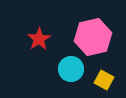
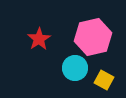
cyan circle: moved 4 px right, 1 px up
